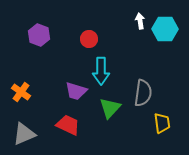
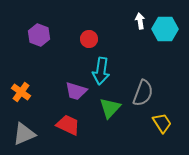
cyan arrow: rotated 8 degrees clockwise
gray semicircle: rotated 12 degrees clockwise
yellow trapezoid: rotated 25 degrees counterclockwise
